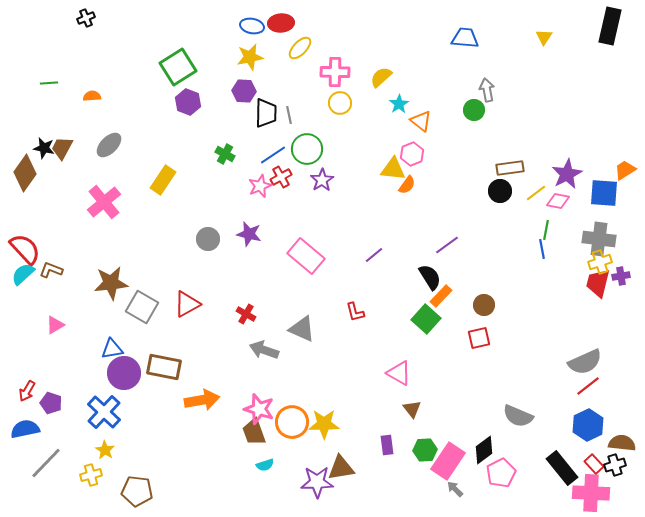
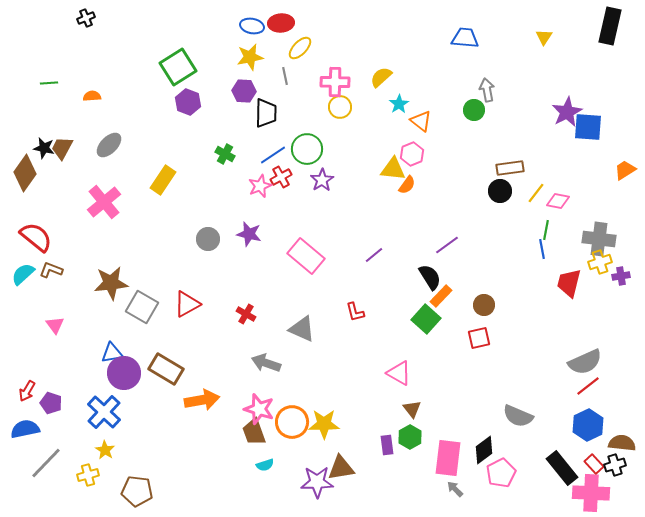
pink cross at (335, 72): moved 10 px down
yellow circle at (340, 103): moved 4 px down
gray line at (289, 115): moved 4 px left, 39 px up
purple star at (567, 174): moved 62 px up
yellow line at (536, 193): rotated 15 degrees counterclockwise
blue square at (604, 193): moved 16 px left, 66 px up
red semicircle at (25, 249): moved 11 px right, 12 px up; rotated 8 degrees counterclockwise
red trapezoid at (598, 283): moved 29 px left
pink triangle at (55, 325): rotated 36 degrees counterclockwise
blue triangle at (112, 349): moved 4 px down
gray arrow at (264, 350): moved 2 px right, 13 px down
brown rectangle at (164, 367): moved 2 px right, 2 px down; rotated 20 degrees clockwise
green hexagon at (425, 450): moved 15 px left, 13 px up; rotated 25 degrees counterclockwise
pink rectangle at (448, 461): moved 3 px up; rotated 27 degrees counterclockwise
yellow cross at (91, 475): moved 3 px left
